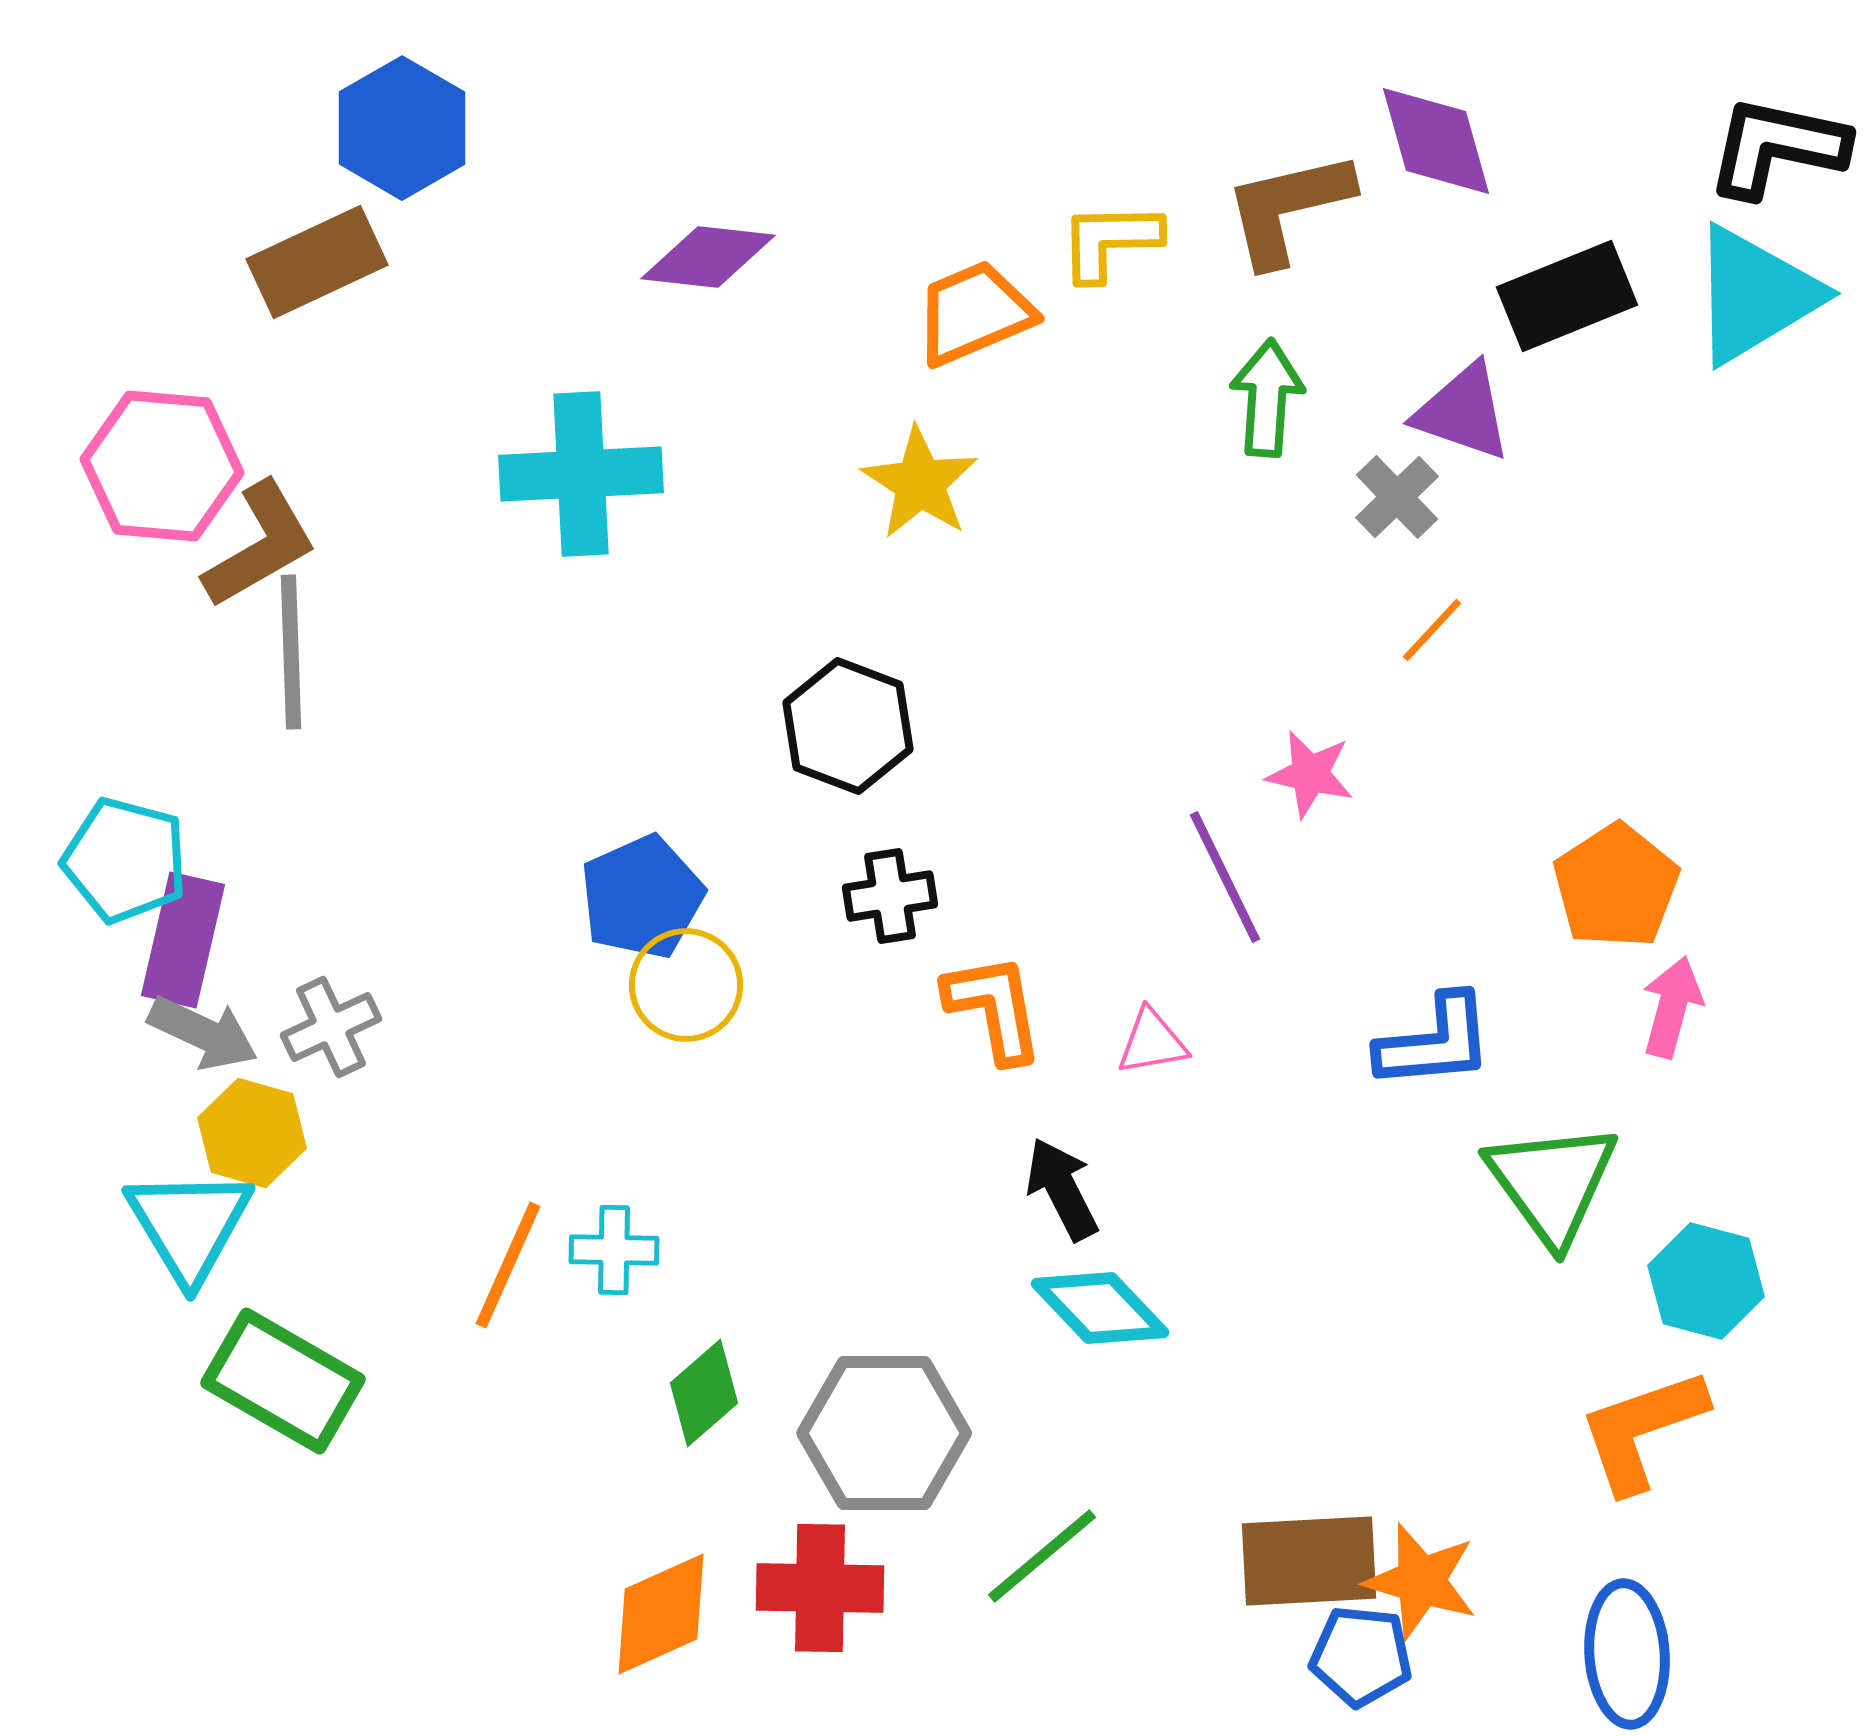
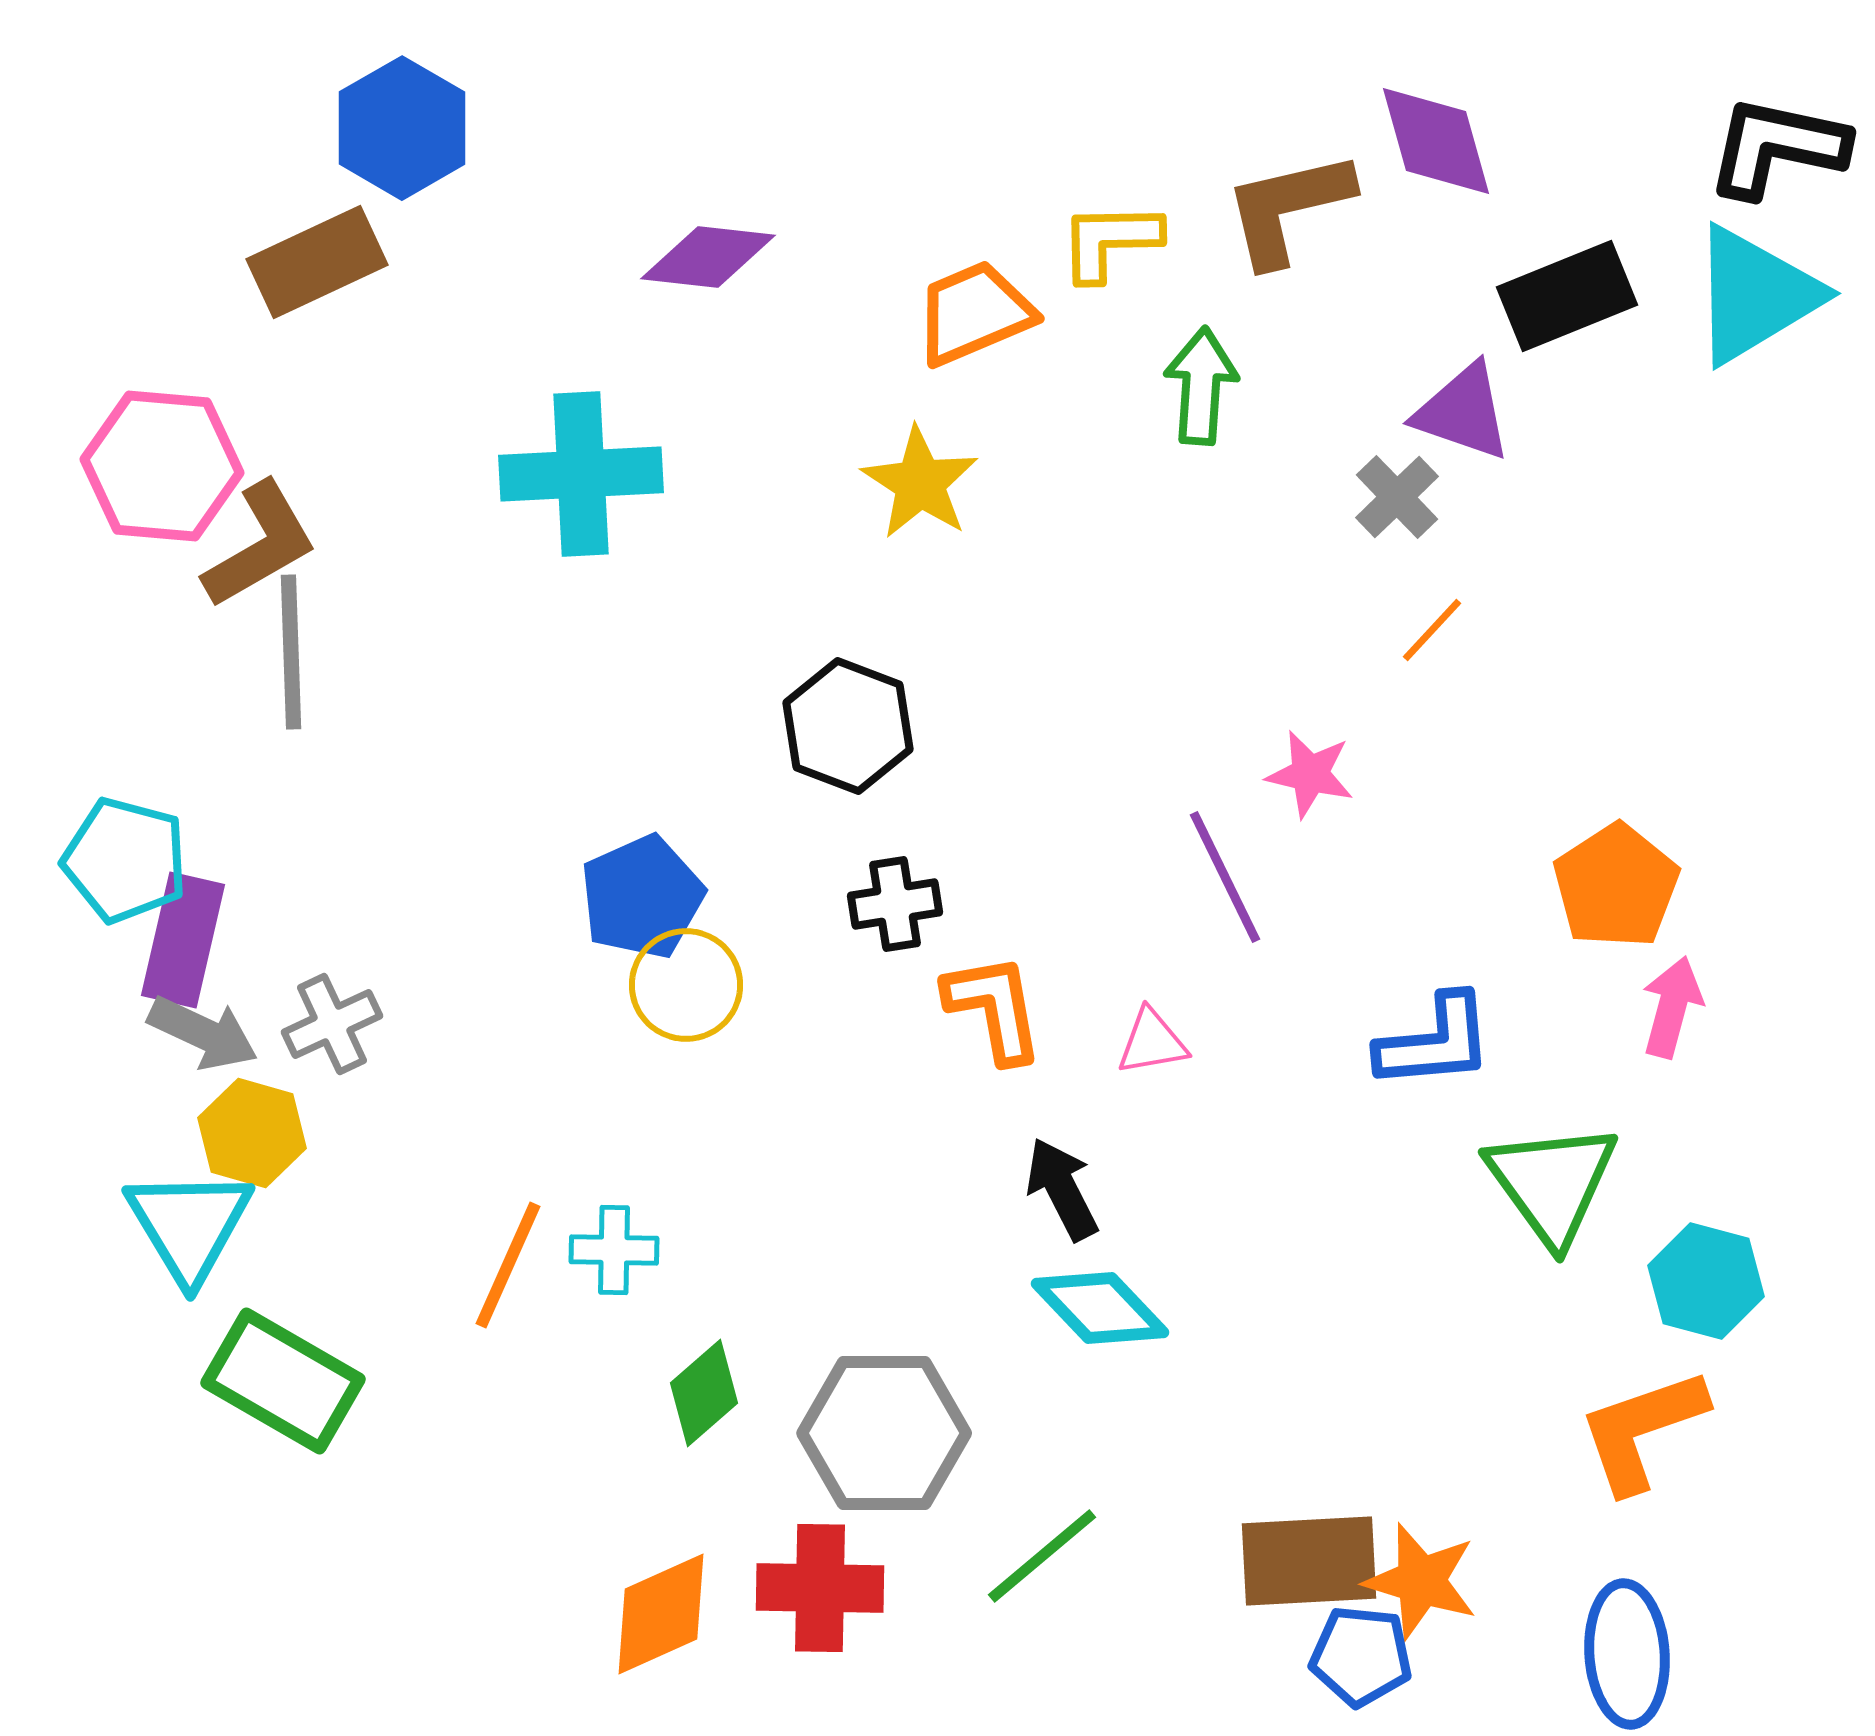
green arrow at (1267, 398): moved 66 px left, 12 px up
black cross at (890, 896): moved 5 px right, 8 px down
gray cross at (331, 1027): moved 1 px right, 3 px up
